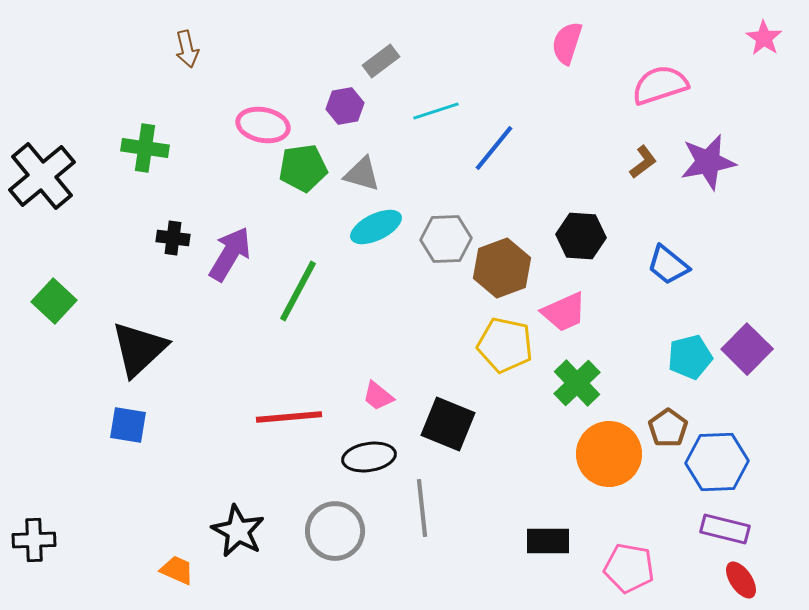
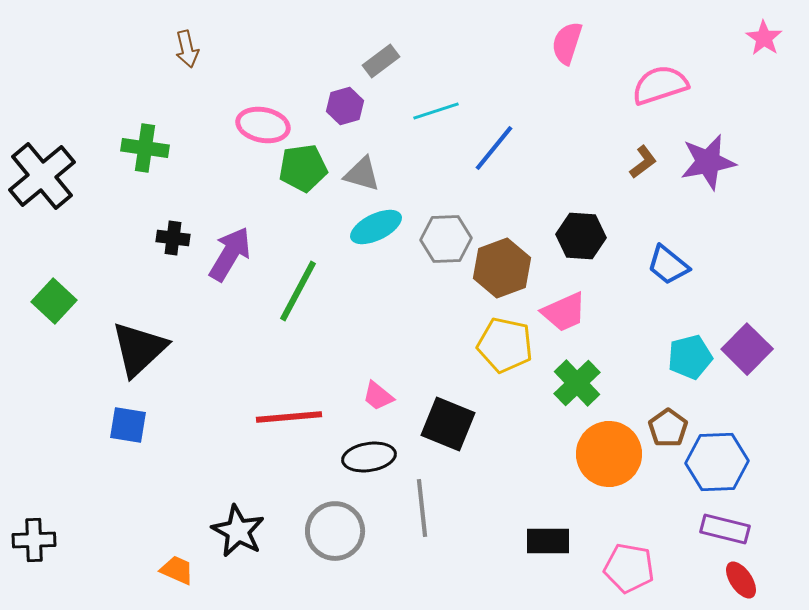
purple hexagon at (345, 106): rotated 6 degrees counterclockwise
